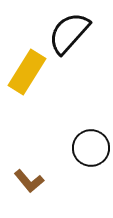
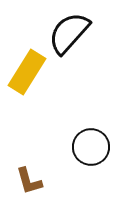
black circle: moved 1 px up
brown L-shape: rotated 24 degrees clockwise
